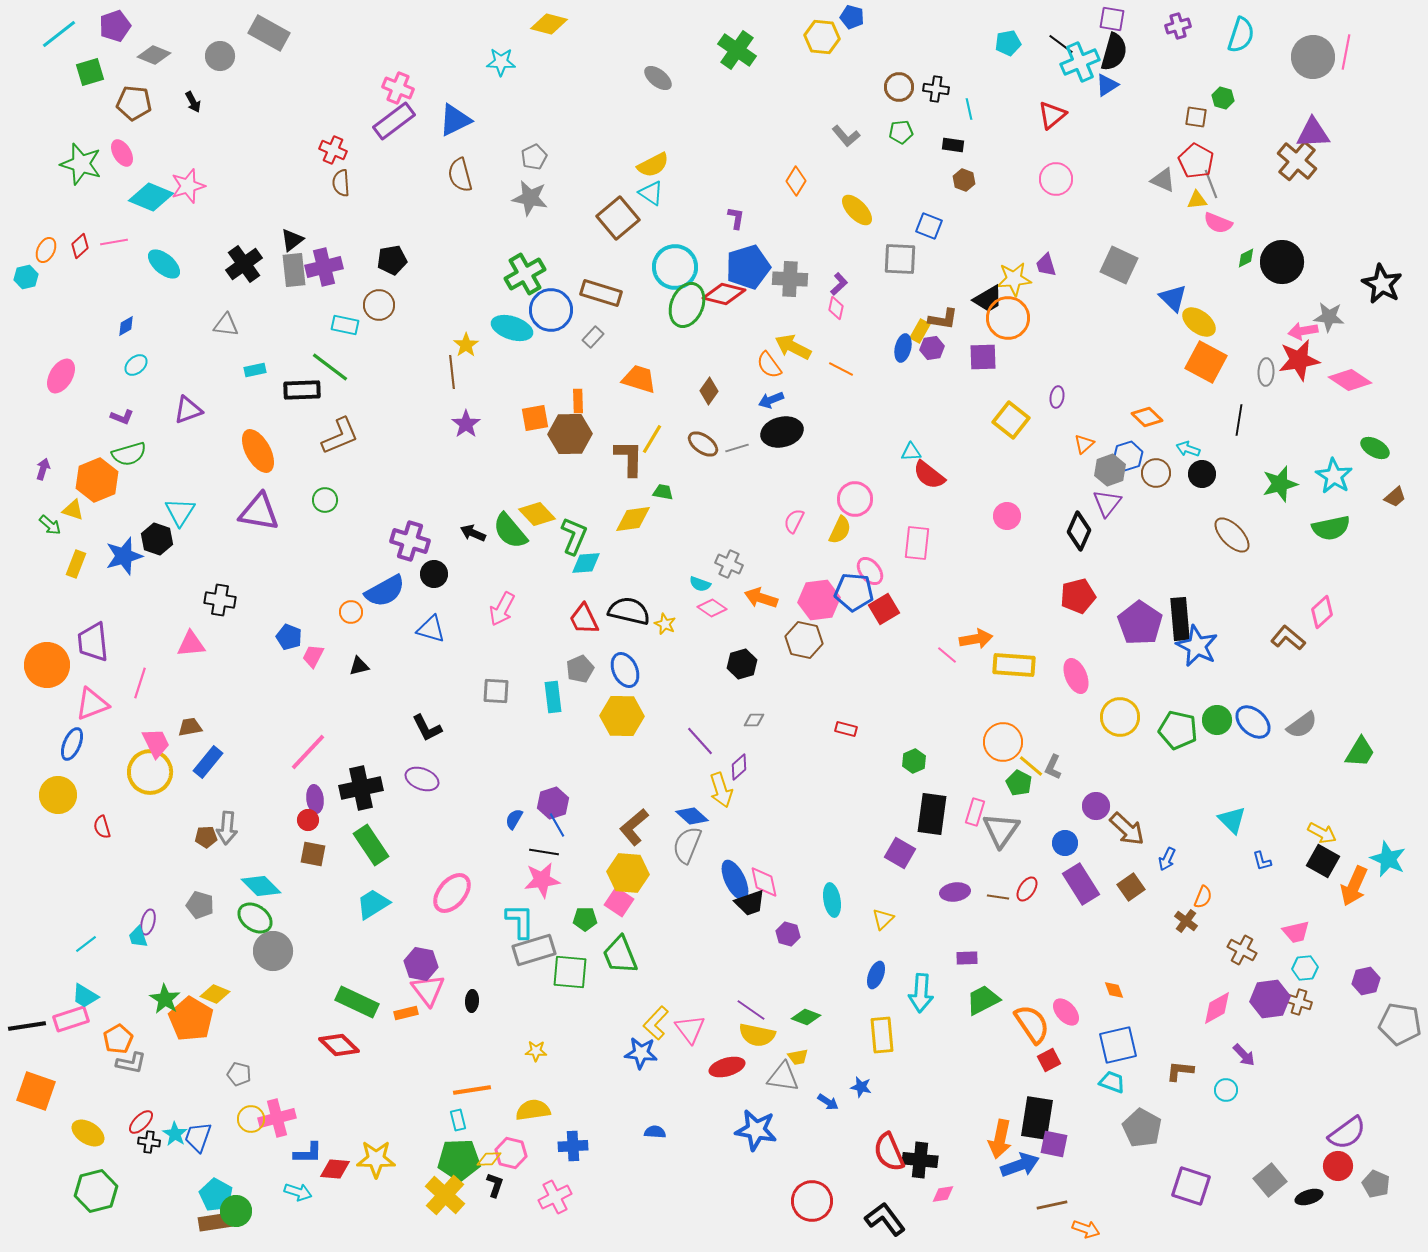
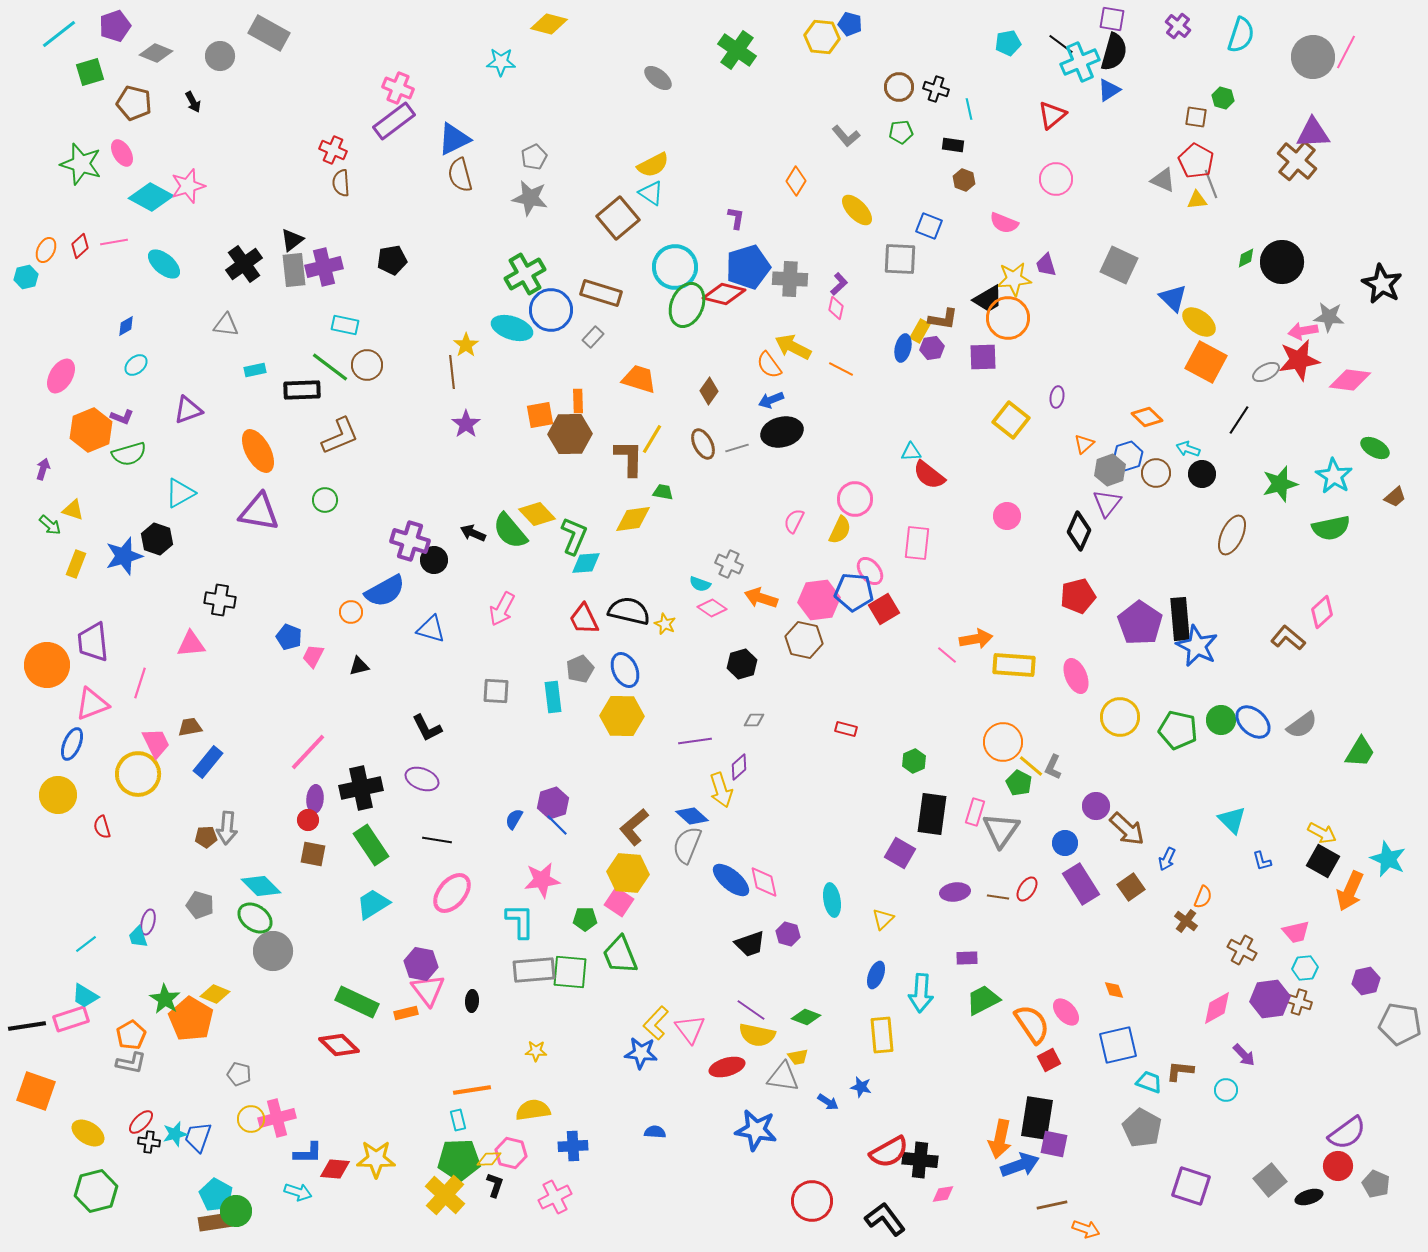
blue pentagon at (852, 17): moved 2 px left, 7 px down
purple cross at (1178, 26): rotated 35 degrees counterclockwise
pink line at (1346, 52): rotated 16 degrees clockwise
gray diamond at (154, 55): moved 2 px right, 2 px up
blue triangle at (1107, 85): moved 2 px right, 5 px down
black cross at (936, 89): rotated 10 degrees clockwise
brown pentagon at (134, 103): rotated 8 degrees clockwise
blue triangle at (455, 120): moved 1 px left, 19 px down
cyan diamond at (151, 197): rotated 6 degrees clockwise
pink semicircle at (1218, 223): moved 214 px left
brown circle at (379, 305): moved 12 px left, 60 px down
gray ellipse at (1266, 372): rotated 60 degrees clockwise
pink diamond at (1350, 380): rotated 27 degrees counterclockwise
orange square at (535, 418): moved 5 px right, 3 px up
black line at (1239, 420): rotated 24 degrees clockwise
brown ellipse at (703, 444): rotated 28 degrees clockwise
orange hexagon at (97, 480): moved 6 px left, 50 px up
cyan triangle at (180, 512): moved 19 px up; rotated 28 degrees clockwise
brown ellipse at (1232, 535): rotated 69 degrees clockwise
black circle at (434, 574): moved 14 px up
green circle at (1217, 720): moved 4 px right
purple line at (700, 741): moved 5 px left; rotated 56 degrees counterclockwise
yellow circle at (150, 772): moved 12 px left, 2 px down
purple ellipse at (315, 799): rotated 12 degrees clockwise
blue line at (557, 825): rotated 15 degrees counterclockwise
black line at (544, 852): moved 107 px left, 12 px up
blue ellipse at (735, 880): moved 4 px left; rotated 24 degrees counterclockwise
orange arrow at (1354, 886): moved 4 px left, 5 px down
black trapezoid at (750, 903): moved 41 px down
gray rectangle at (534, 950): moved 20 px down; rotated 12 degrees clockwise
orange pentagon at (118, 1039): moved 13 px right, 4 px up
cyan trapezoid at (1112, 1082): moved 37 px right
cyan star at (175, 1134): rotated 25 degrees clockwise
red semicircle at (889, 1152): rotated 96 degrees counterclockwise
